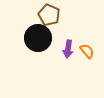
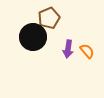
brown pentagon: moved 3 px down; rotated 25 degrees clockwise
black circle: moved 5 px left, 1 px up
